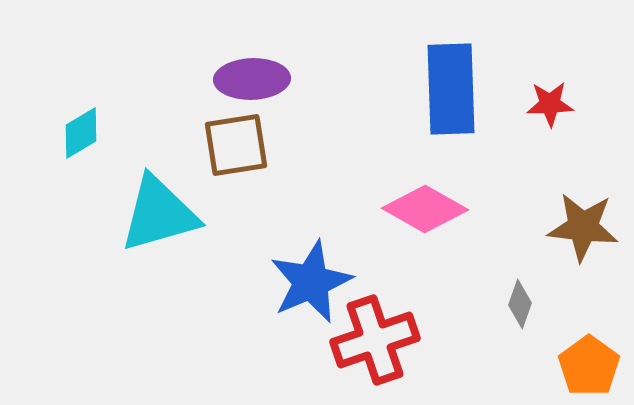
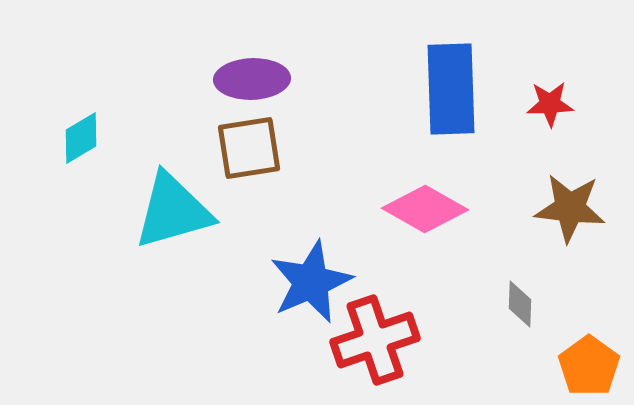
cyan diamond: moved 5 px down
brown square: moved 13 px right, 3 px down
cyan triangle: moved 14 px right, 3 px up
brown star: moved 13 px left, 19 px up
gray diamond: rotated 18 degrees counterclockwise
